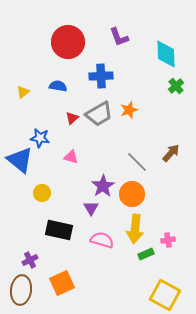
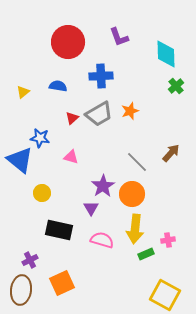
orange star: moved 1 px right, 1 px down
